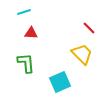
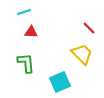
red triangle: moved 1 px up
